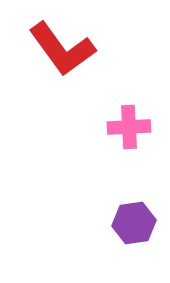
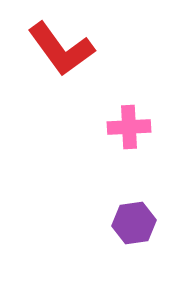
red L-shape: moved 1 px left
